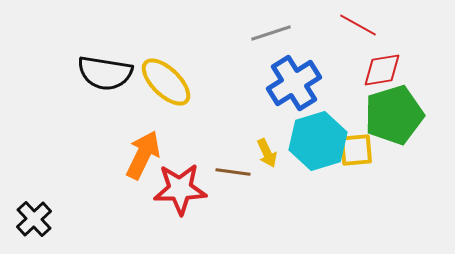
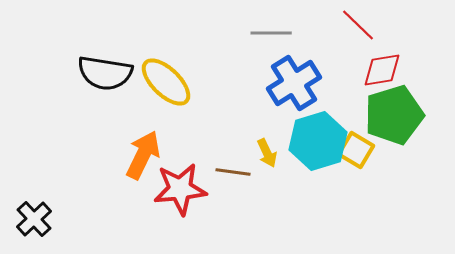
red line: rotated 15 degrees clockwise
gray line: rotated 18 degrees clockwise
yellow square: rotated 36 degrees clockwise
red star: rotated 4 degrees counterclockwise
